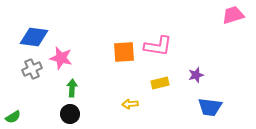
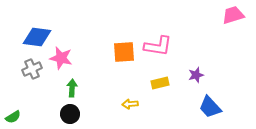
blue diamond: moved 3 px right
blue trapezoid: rotated 40 degrees clockwise
